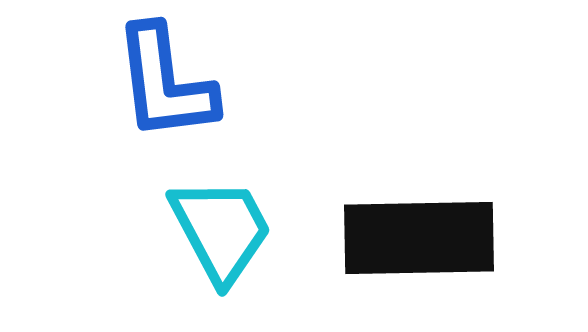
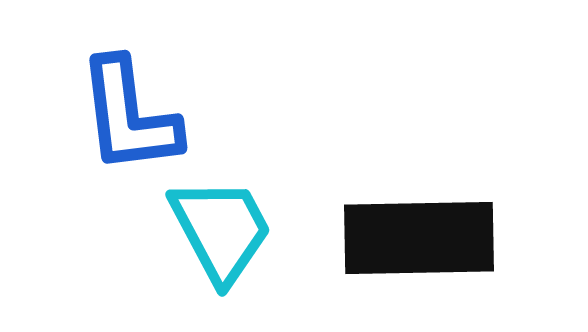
blue L-shape: moved 36 px left, 33 px down
